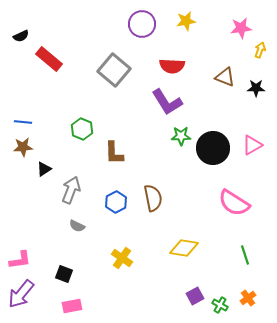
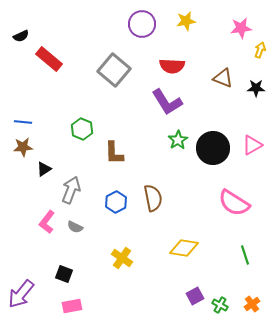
brown triangle: moved 2 px left, 1 px down
green star: moved 3 px left, 4 px down; rotated 30 degrees counterclockwise
gray semicircle: moved 2 px left, 1 px down
pink L-shape: moved 27 px right, 38 px up; rotated 135 degrees clockwise
orange cross: moved 4 px right, 6 px down
